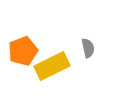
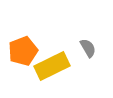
gray semicircle: rotated 18 degrees counterclockwise
